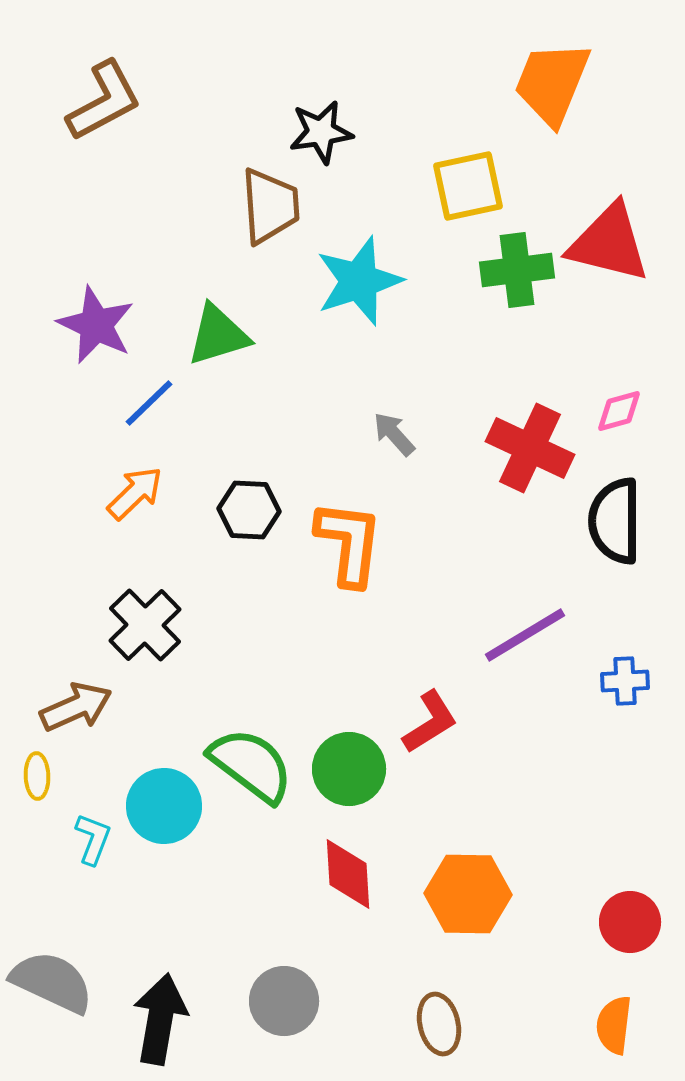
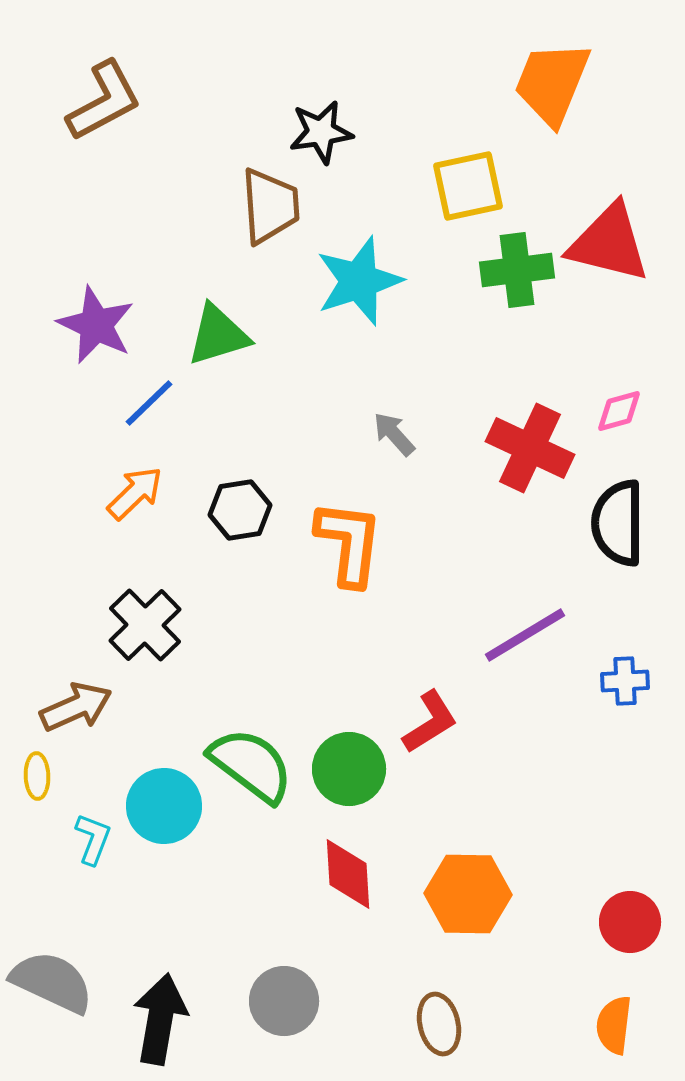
black hexagon: moved 9 px left; rotated 12 degrees counterclockwise
black semicircle: moved 3 px right, 2 px down
